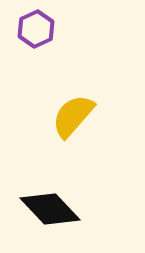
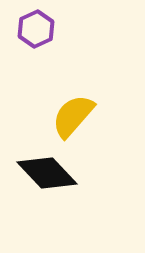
black diamond: moved 3 px left, 36 px up
